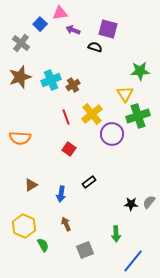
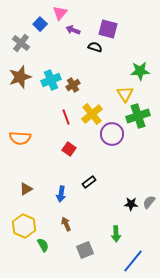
pink triangle: rotated 42 degrees counterclockwise
brown triangle: moved 5 px left, 4 px down
